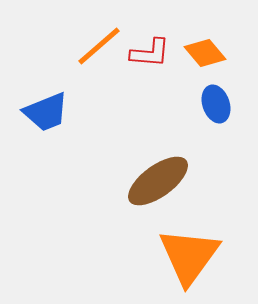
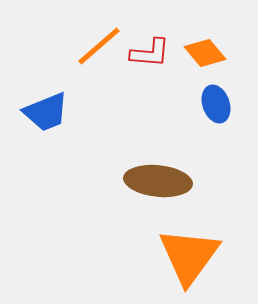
brown ellipse: rotated 42 degrees clockwise
